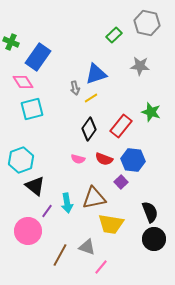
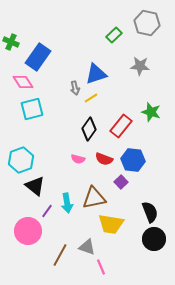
pink line: rotated 63 degrees counterclockwise
